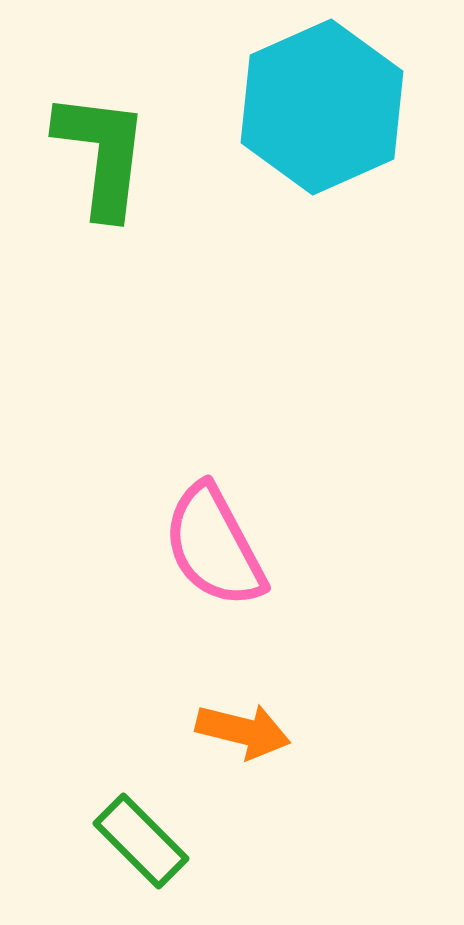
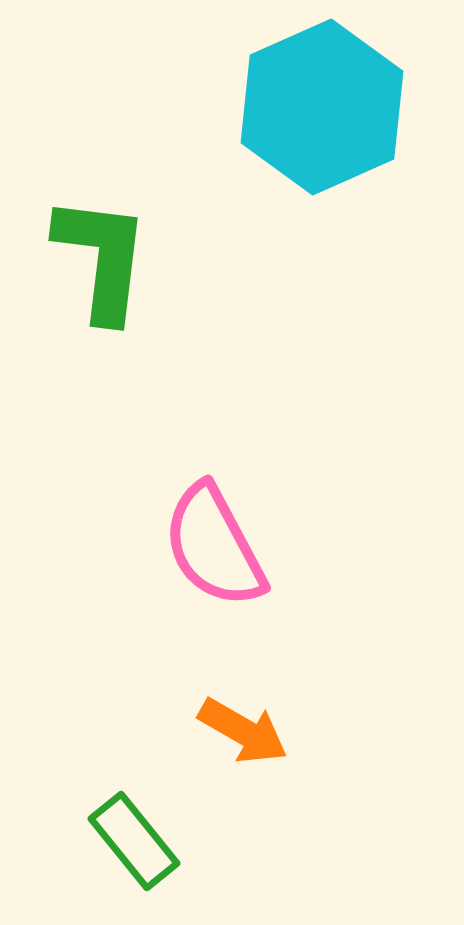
green L-shape: moved 104 px down
orange arrow: rotated 16 degrees clockwise
green rectangle: moved 7 px left; rotated 6 degrees clockwise
